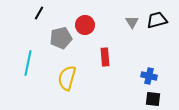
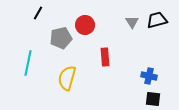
black line: moved 1 px left
